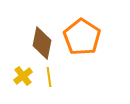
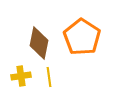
brown diamond: moved 3 px left
yellow cross: moved 2 px left; rotated 30 degrees clockwise
